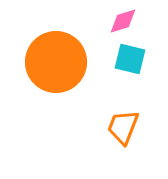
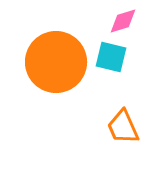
cyan square: moved 19 px left, 2 px up
orange trapezoid: rotated 45 degrees counterclockwise
